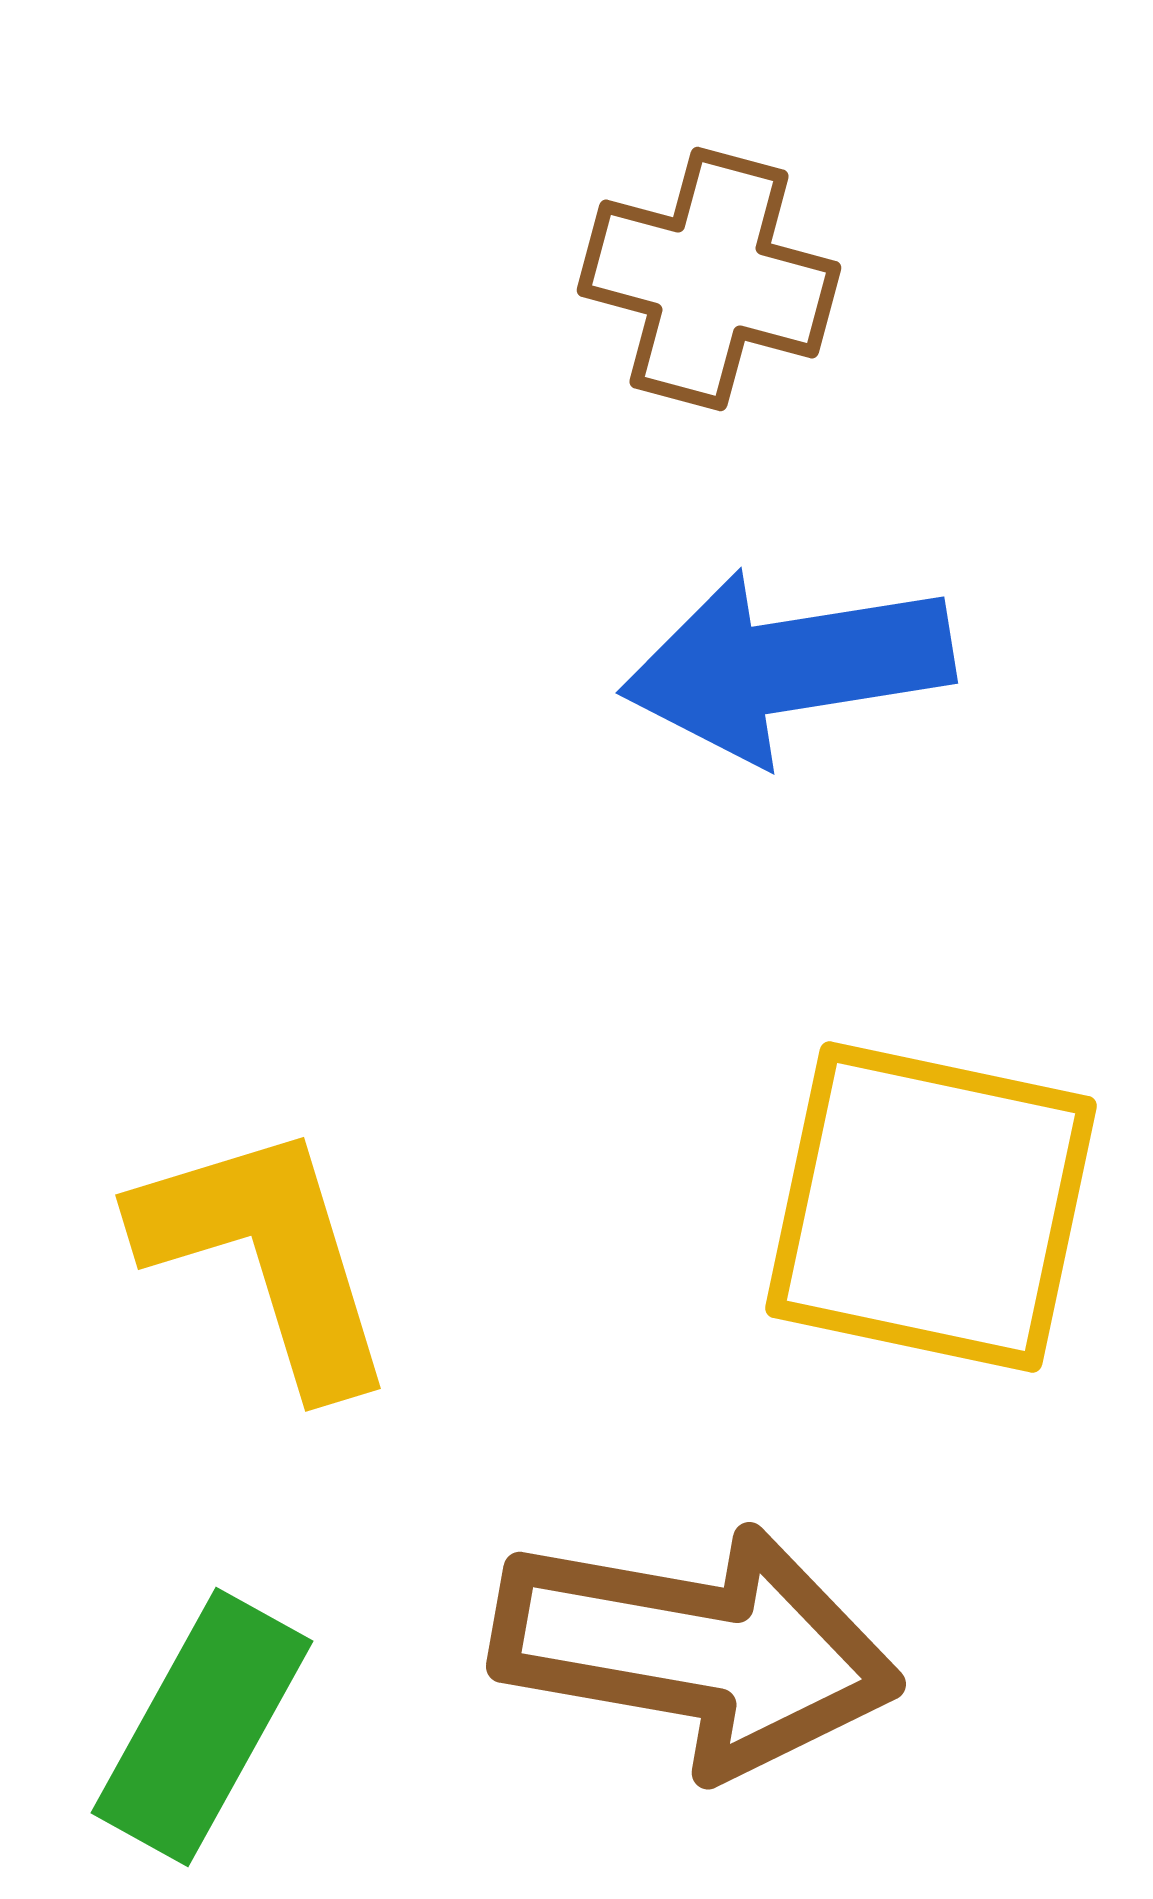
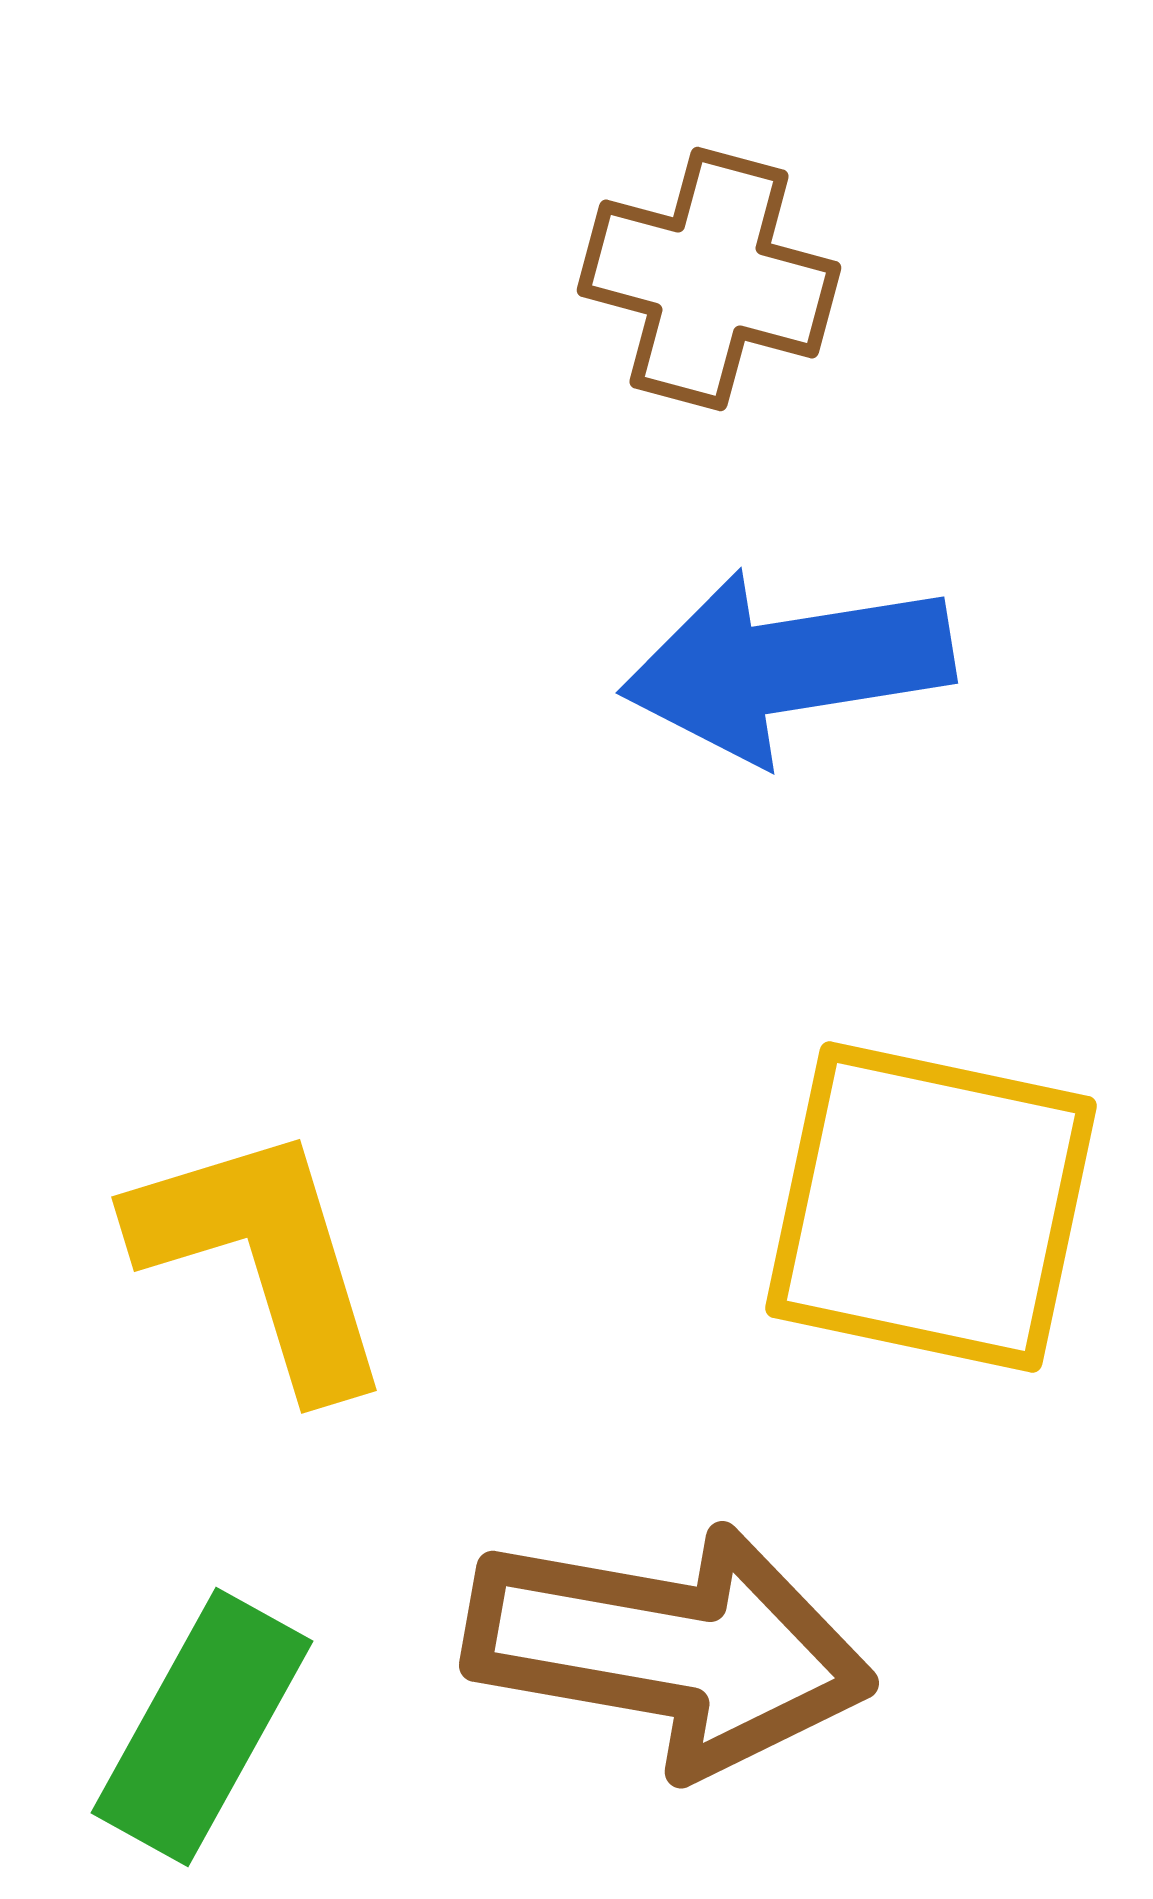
yellow L-shape: moved 4 px left, 2 px down
brown arrow: moved 27 px left, 1 px up
